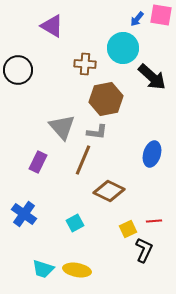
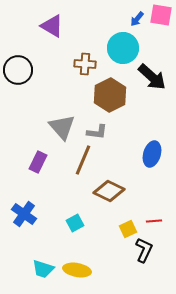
brown hexagon: moved 4 px right, 4 px up; rotated 16 degrees counterclockwise
